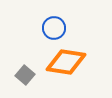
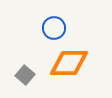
orange diamond: moved 3 px right, 1 px down; rotated 9 degrees counterclockwise
